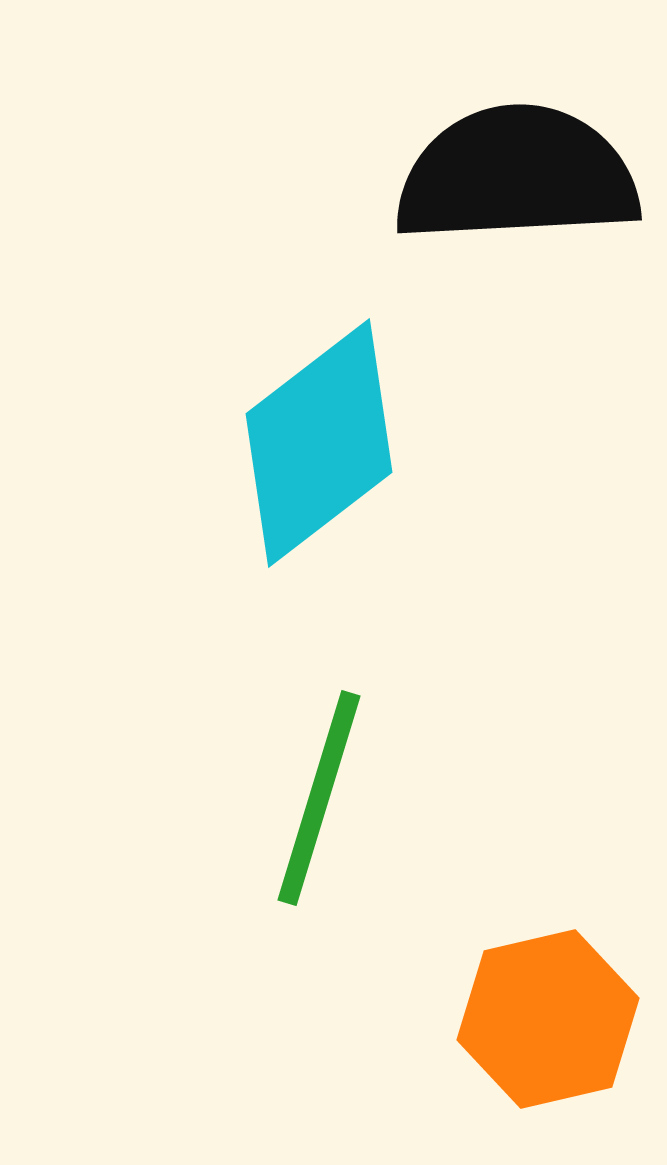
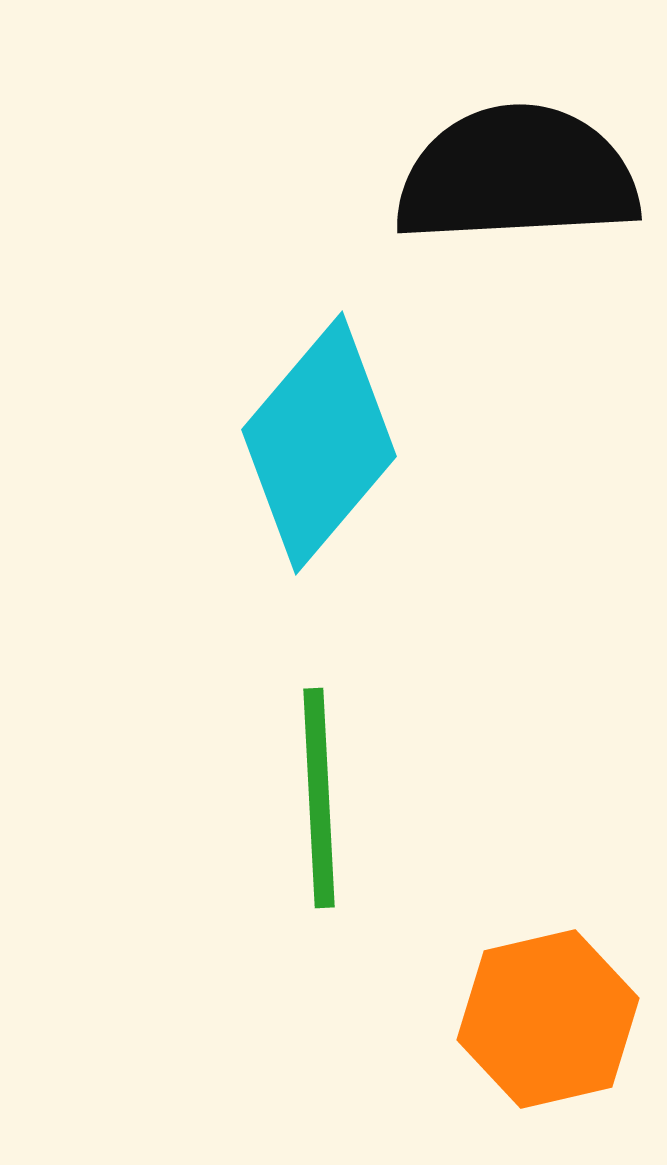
cyan diamond: rotated 12 degrees counterclockwise
green line: rotated 20 degrees counterclockwise
